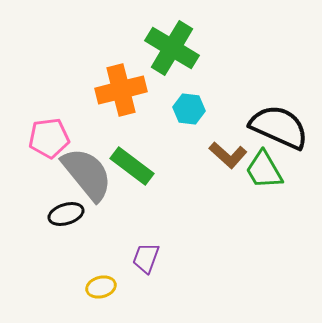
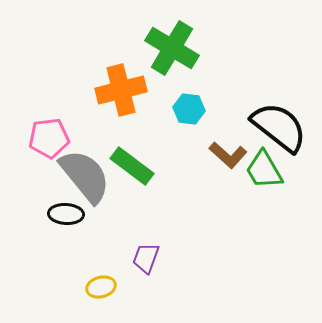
black semicircle: rotated 14 degrees clockwise
gray semicircle: moved 2 px left, 2 px down
black ellipse: rotated 20 degrees clockwise
